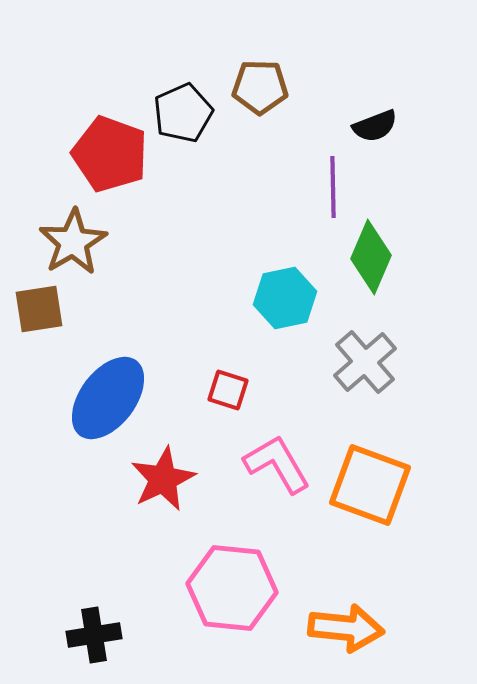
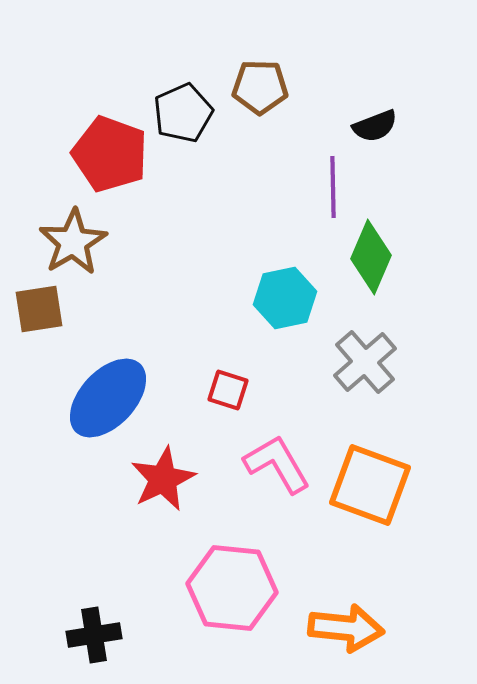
blue ellipse: rotated 6 degrees clockwise
